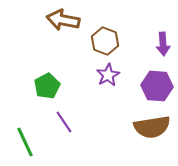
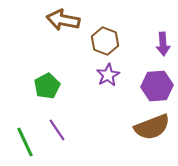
purple hexagon: rotated 8 degrees counterclockwise
purple line: moved 7 px left, 8 px down
brown semicircle: rotated 12 degrees counterclockwise
